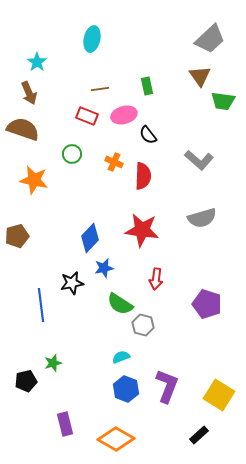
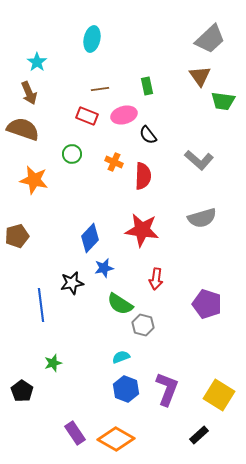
black pentagon: moved 4 px left, 10 px down; rotated 25 degrees counterclockwise
purple L-shape: moved 3 px down
purple rectangle: moved 10 px right, 9 px down; rotated 20 degrees counterclockwise
